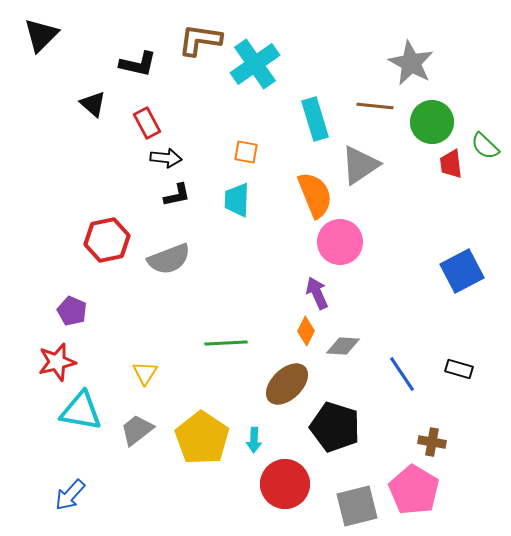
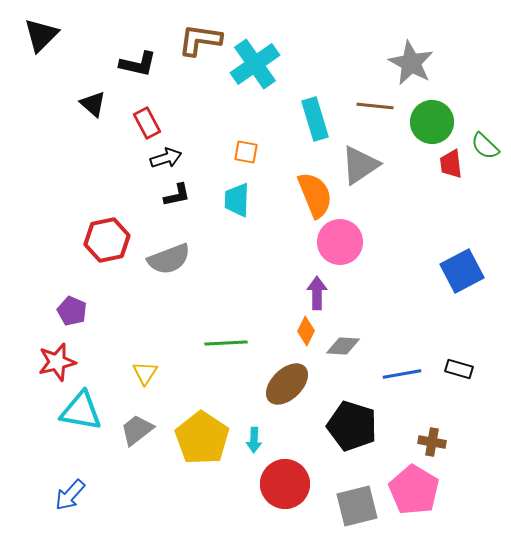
black arrow at (166, 158): rotated 24 degrees counterclockwise
purple arrow at (317, 293): rotated 24 degrees clockwise
blue line at (402, 374): rotated 66 degrees counterclockwise
black pentagon at (335, 427): moved 17 px right, 1 px up
